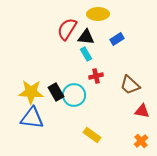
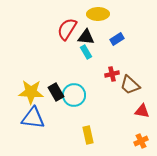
cyan rectangle: moved 2 px up
red cross: moved 16 px right, 2 px up
blue triangle: moved 1 px right
yellow rectangle: moved 4 px left; rotated 42 degrees clockwise
orange cross: rotated 16 degrees clockwise
